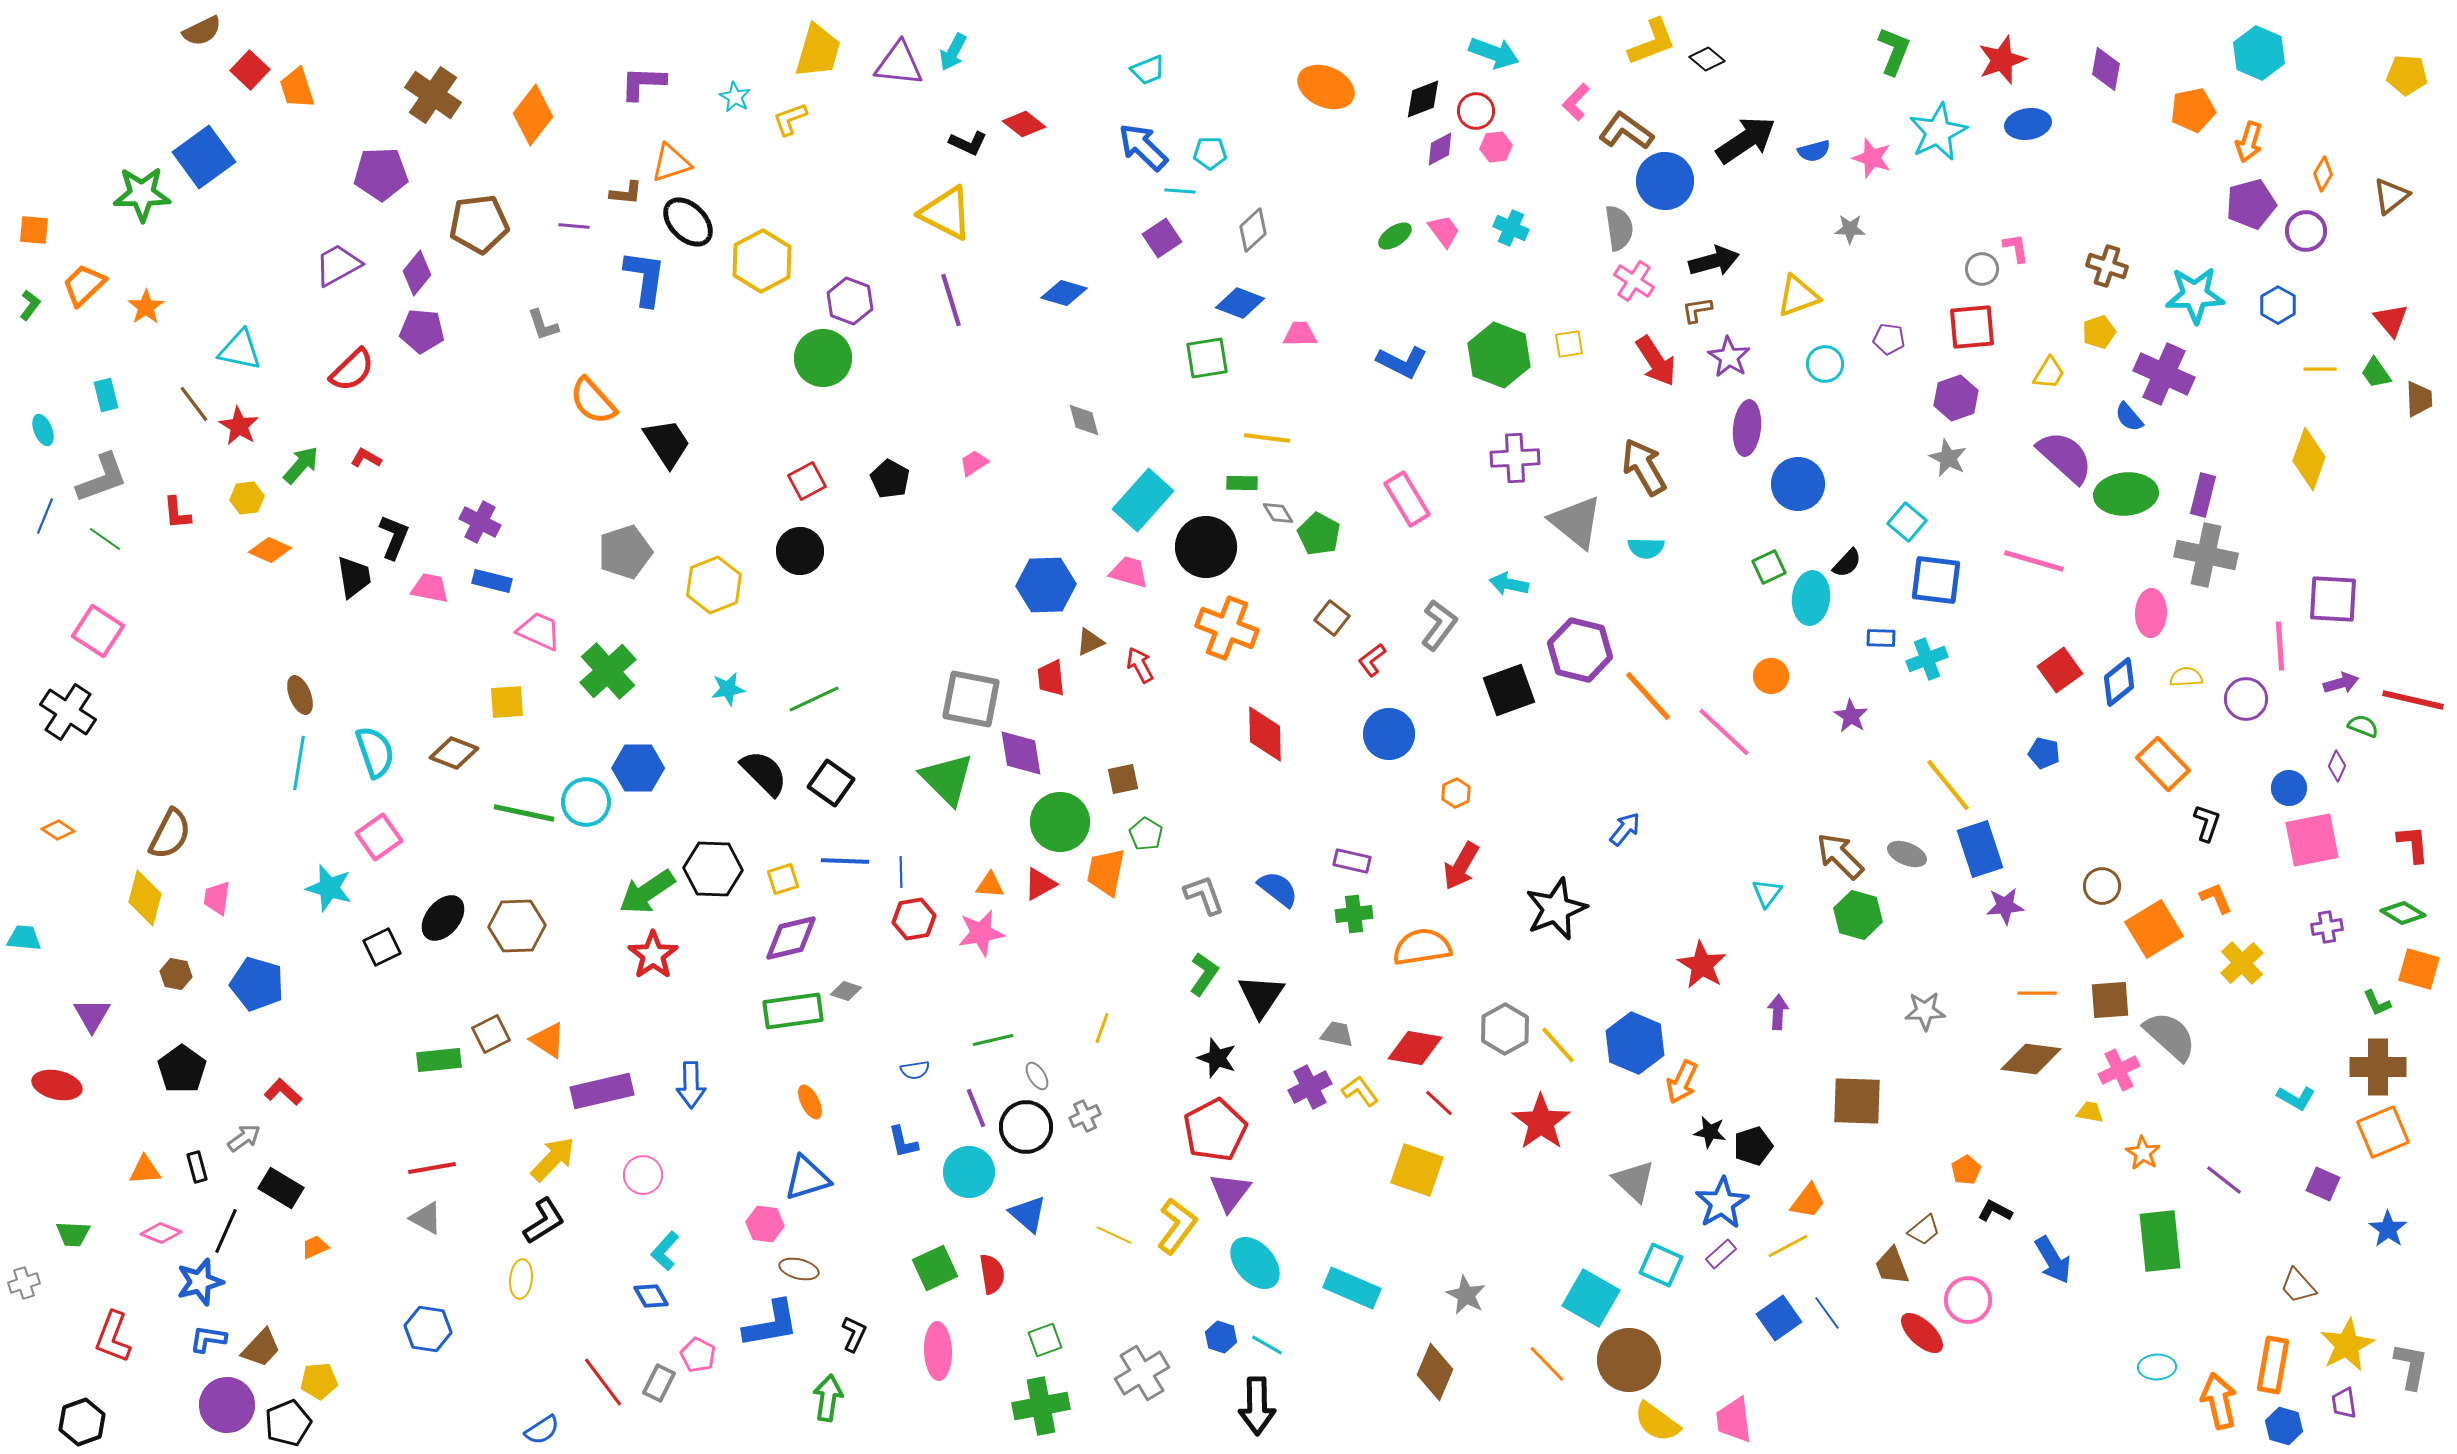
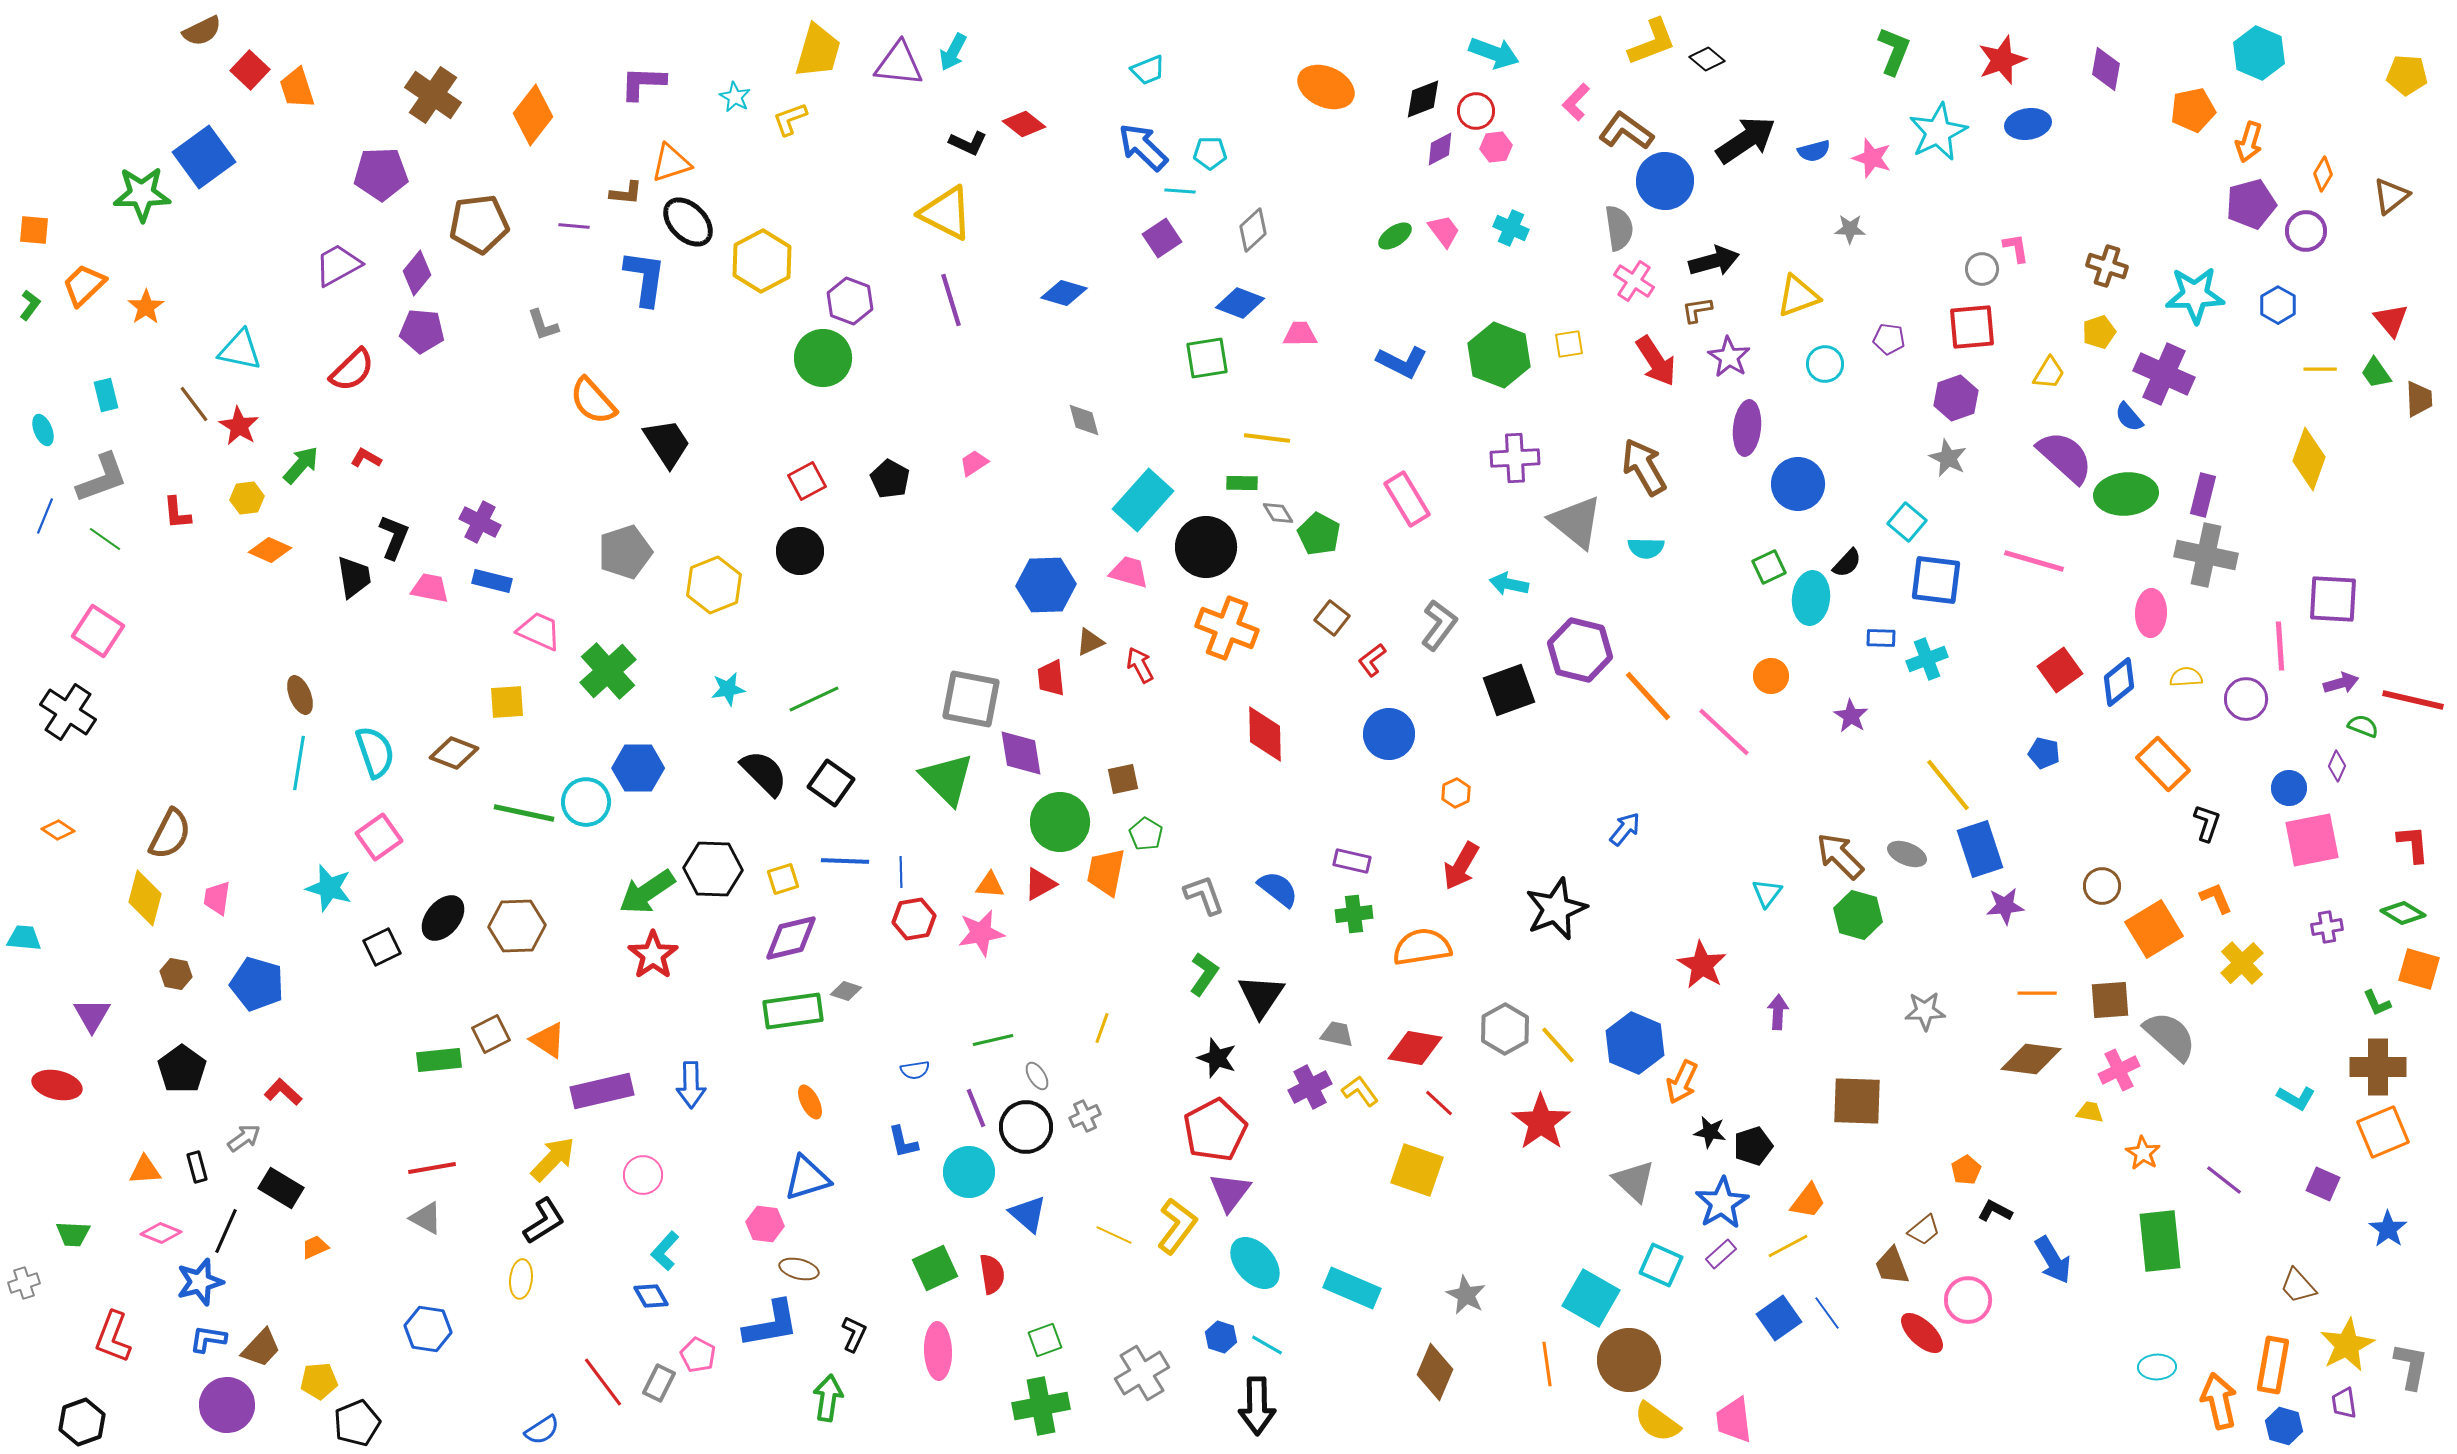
orange line at (1547, 1364): rotated 36 degrees clockwise
black pentagon at (288, 1423): moved 69 px right
